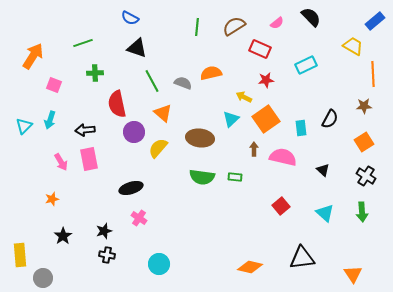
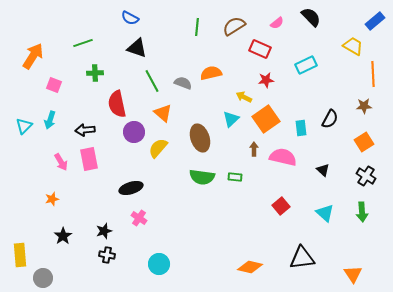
brown ellipse at (200, 138): rotated 64 degrees clockwise
